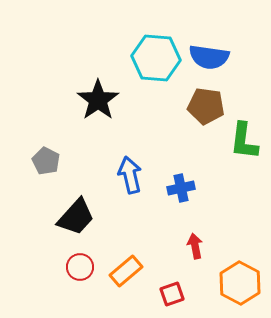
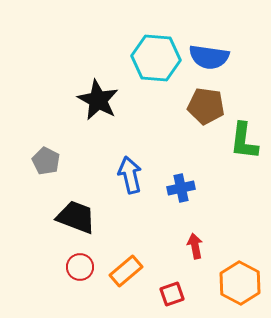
black star: rotated 9 degrees counterclockwise
black trapezoid: rotated 111 degrees counterclockwise
